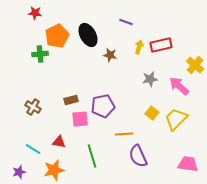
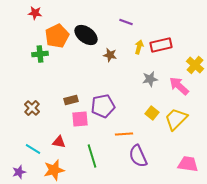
black ellipse: moved 2 px left; rotated 25 degrees counterclockwise
brown cross: moved 1 px left, 1 px down; rotated 14 degrees clockwise
